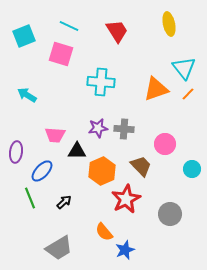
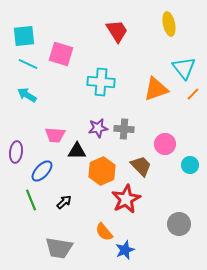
cyan line: moved 41 px left, 38 px down
cyan square: rotated 15 degrees clockwise
orange line: moved 5 px right
cyan circle: moved 2 px left, 4 px up
green line: moved 1 px right, 2 px down
gray circle: moved 9 px right, 10 px down
gray trapezoid: rotated 40 degrees clockwise
